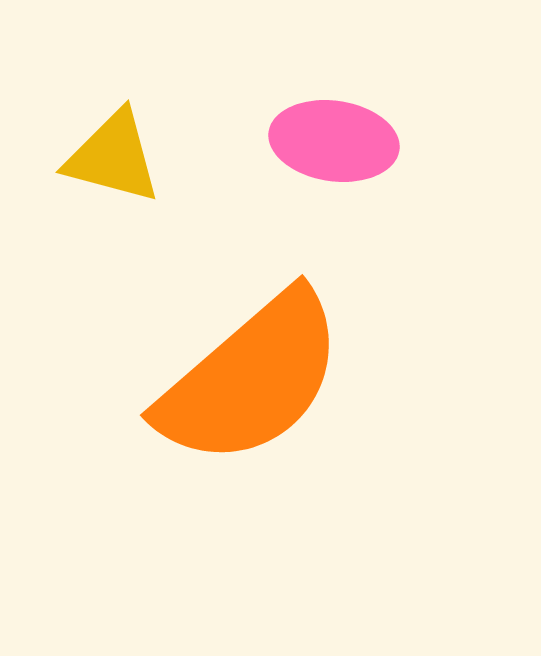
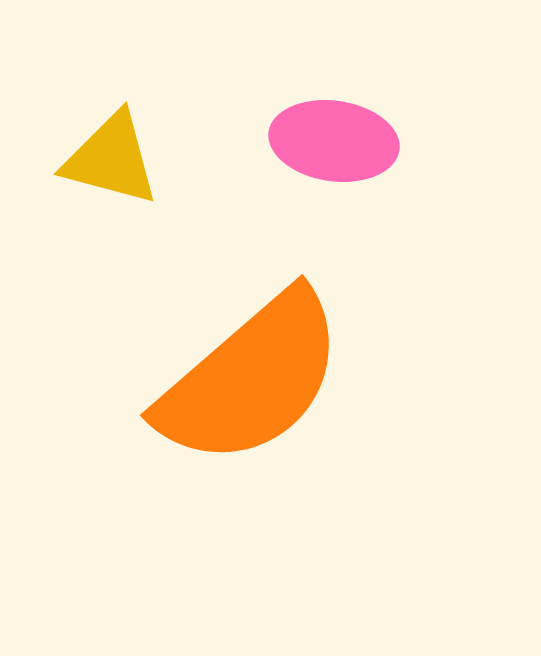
yellow triangle: moved 2 px left, 2 px down
